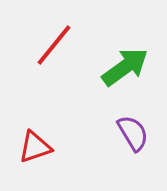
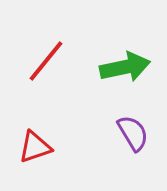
red line: moved 8 px left, 16 px down
green arrow: rotated 24 degrees clockwise
